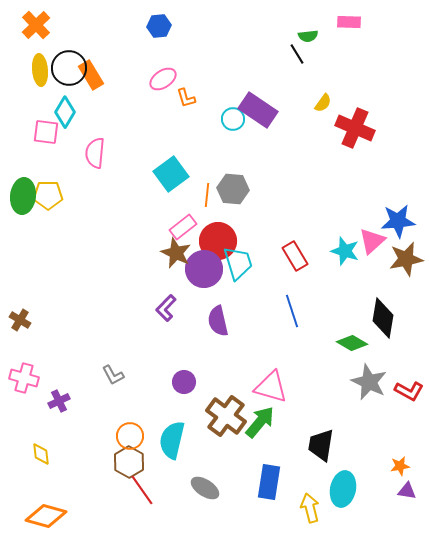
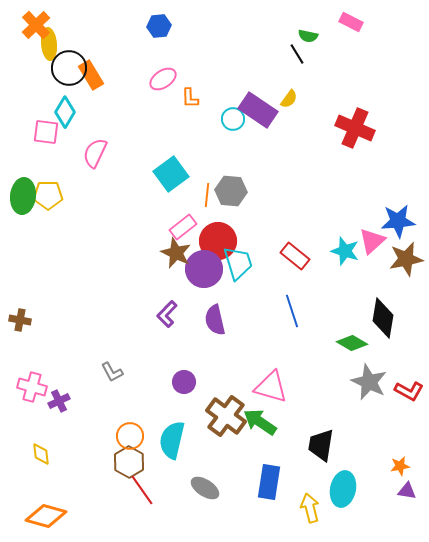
pink rectangle at (349, 22): moved 2 px right; rotated 25 degrees clockwise
green semicircle at (308, 36): rotated 18 degrees clockwise
yellow ellipse at (40, 70): moved 9 px right, 26 px up
orange L-shape at (186, 98): moved 4 px right; rotated 15 degrees clockwise
yellow semicircle at (323, 103): moved 34 px left, 4 px up
pink semicircle at (95, 153): rotated 20 degrees clockwise
gray hexagon at (233, 189): moved 2 px left, 2 px down
red rectangle at (295, 256): rotated 20 degrees counterclockwise
purple L-shape at (166, 308): moved 1 px right, 6 px down
brown cross at (20, 320): rotated 20 degrees counterclockwise
purple semicircle at (218, 321): moved 3 px left, 1 px up
gray L-shape at (113, 375): moved 1 px left, 3 px up
pink cross at (24, 378): moved 8 px right, 9 px down
green arrow at (260, 422): rotated 96 degrees counterclockwise
